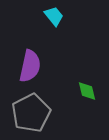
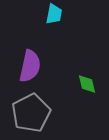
cyan trapezoid: moved 2 px up; rotated 50 degrees clockwise
green diamond: moved 7 px up
